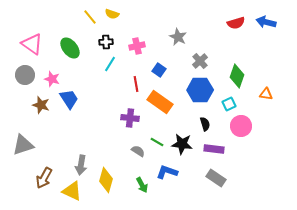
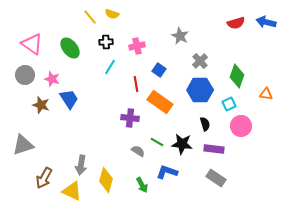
gray star: moved 2 px right, 1 px up
cyan line: moved 3 px down
